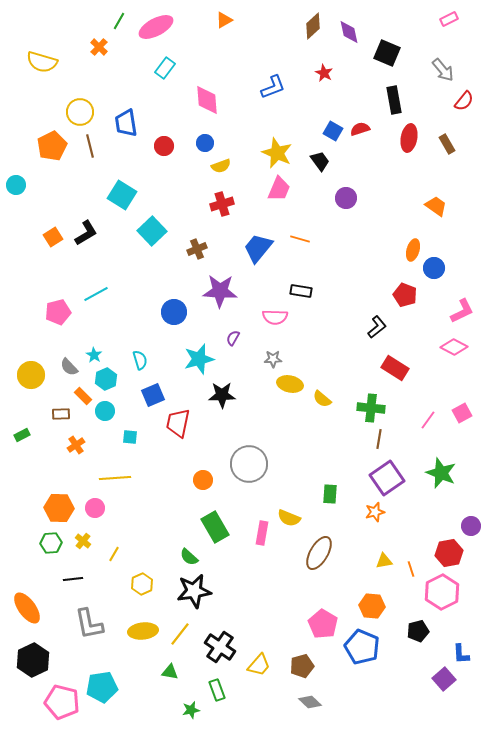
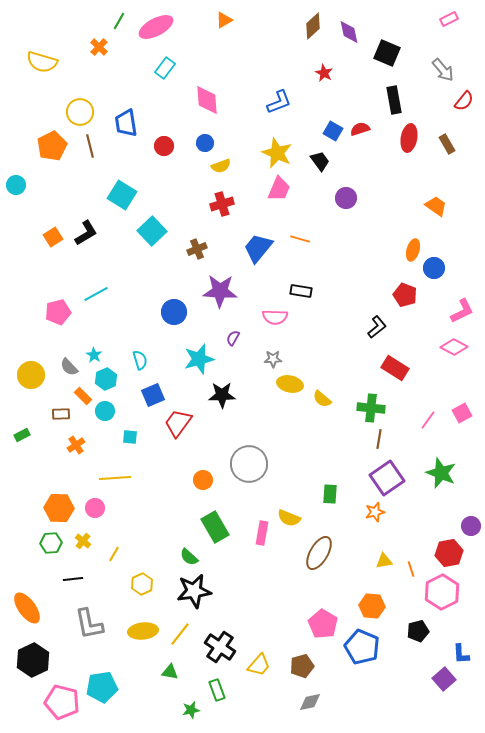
blue L-shape at (273, 87): moved 6 px right, 15 px down
red trapezoid at (178, 423): rotated 24 degrees clockwise
gray diamond at (310, 702): rotated 55 degrees counterclockwise
